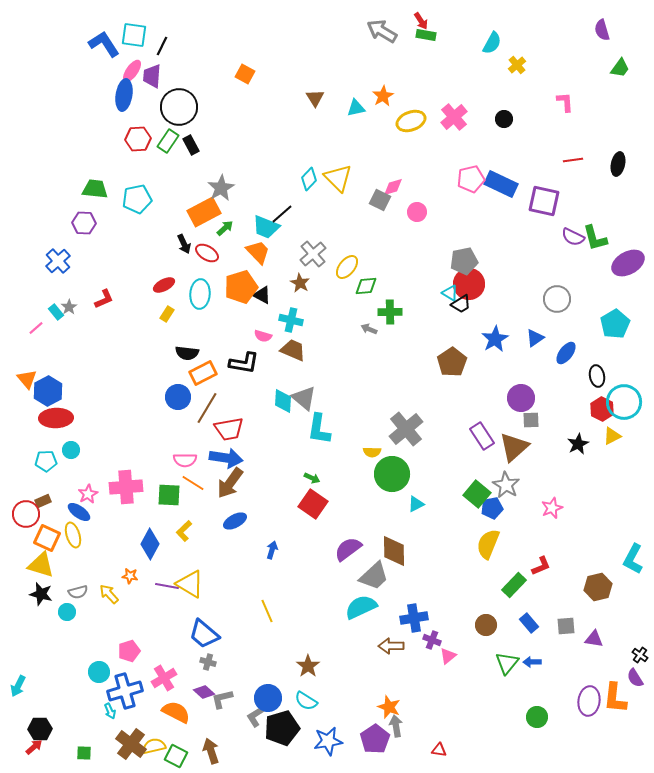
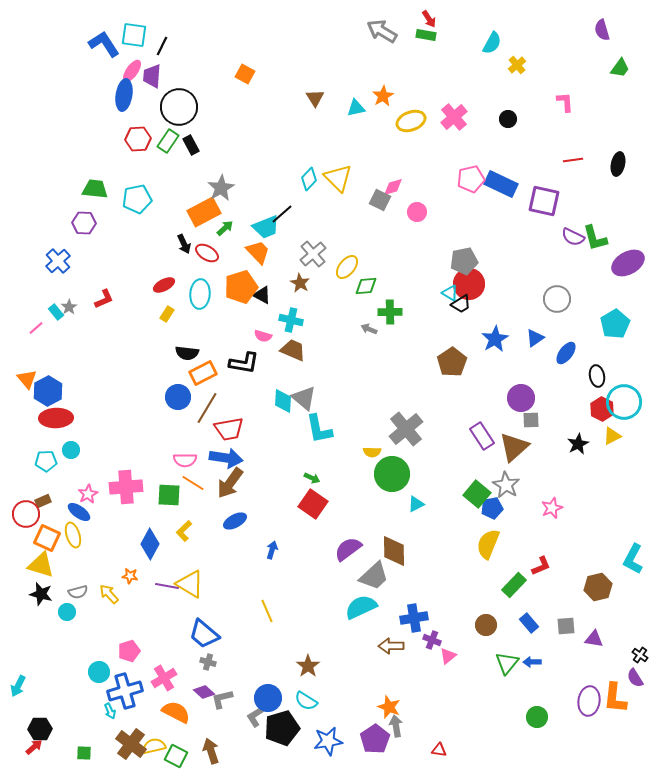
red arrow at (421, 21): moved 8 px right, 2 px up
black circle at (504, 119): moved 4 px right
cyan trapezoid at (266, 227): rotated 44 degrees counterclockwise
cyan L-shape at (319, 429): rotated 20 degrees counterclockwise
